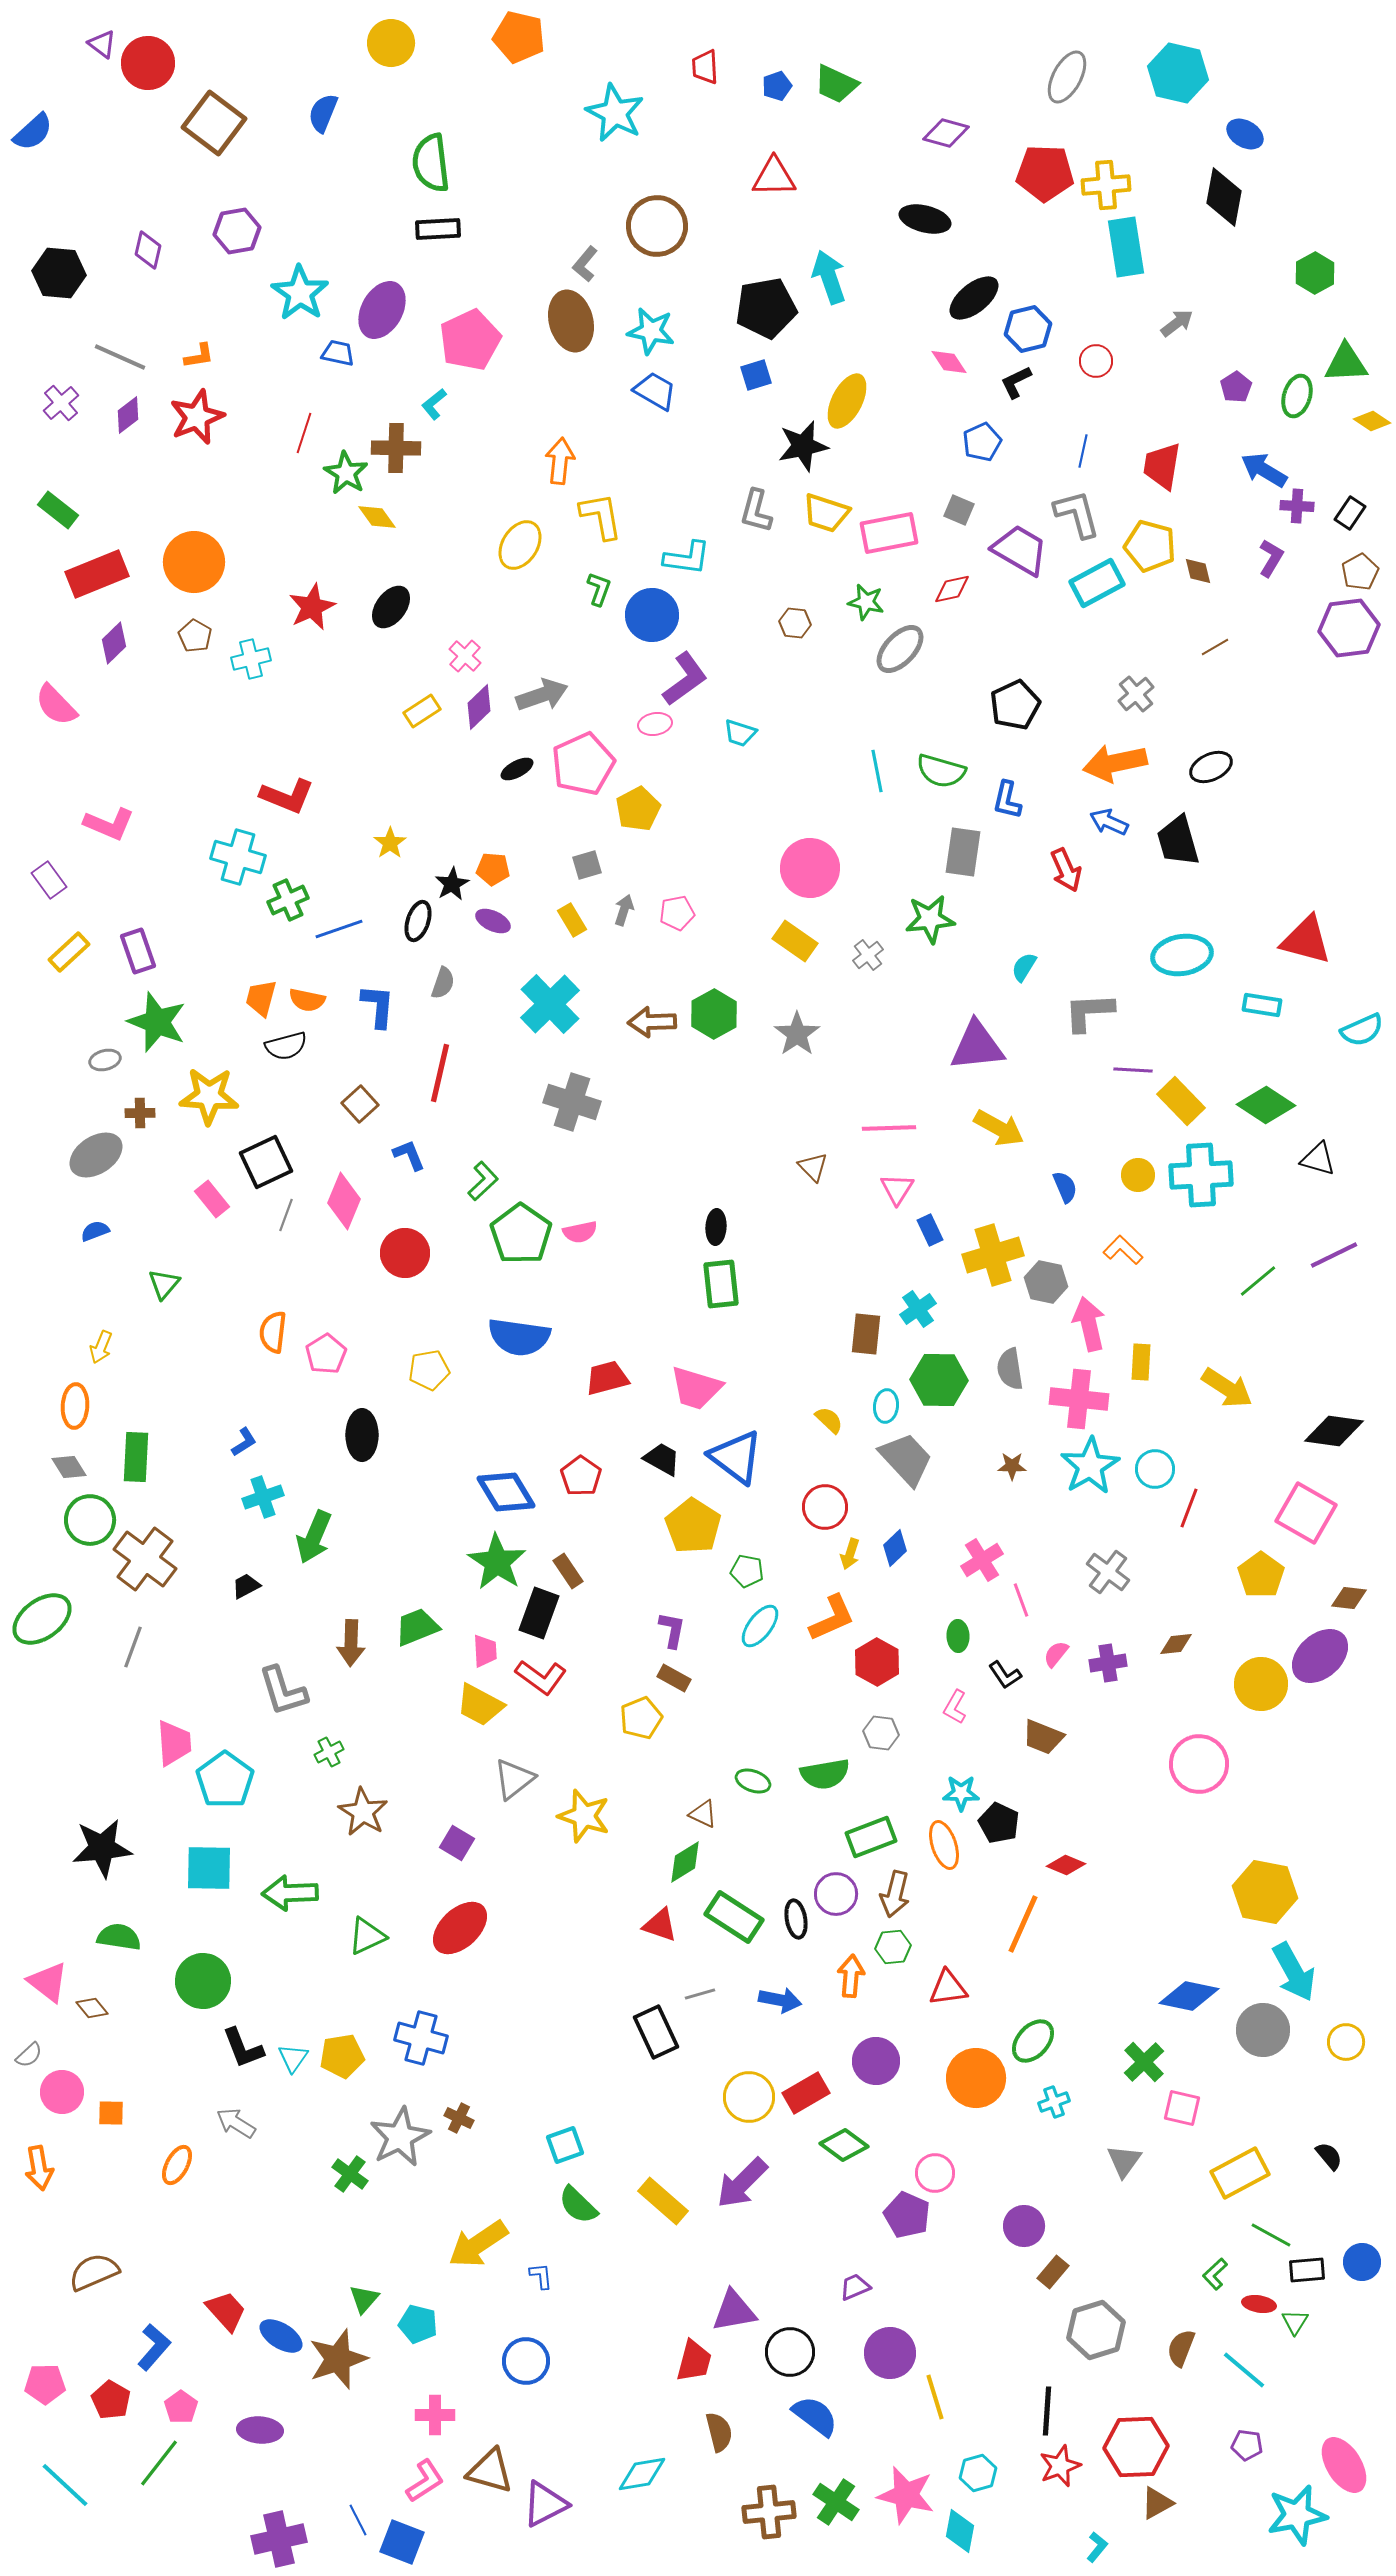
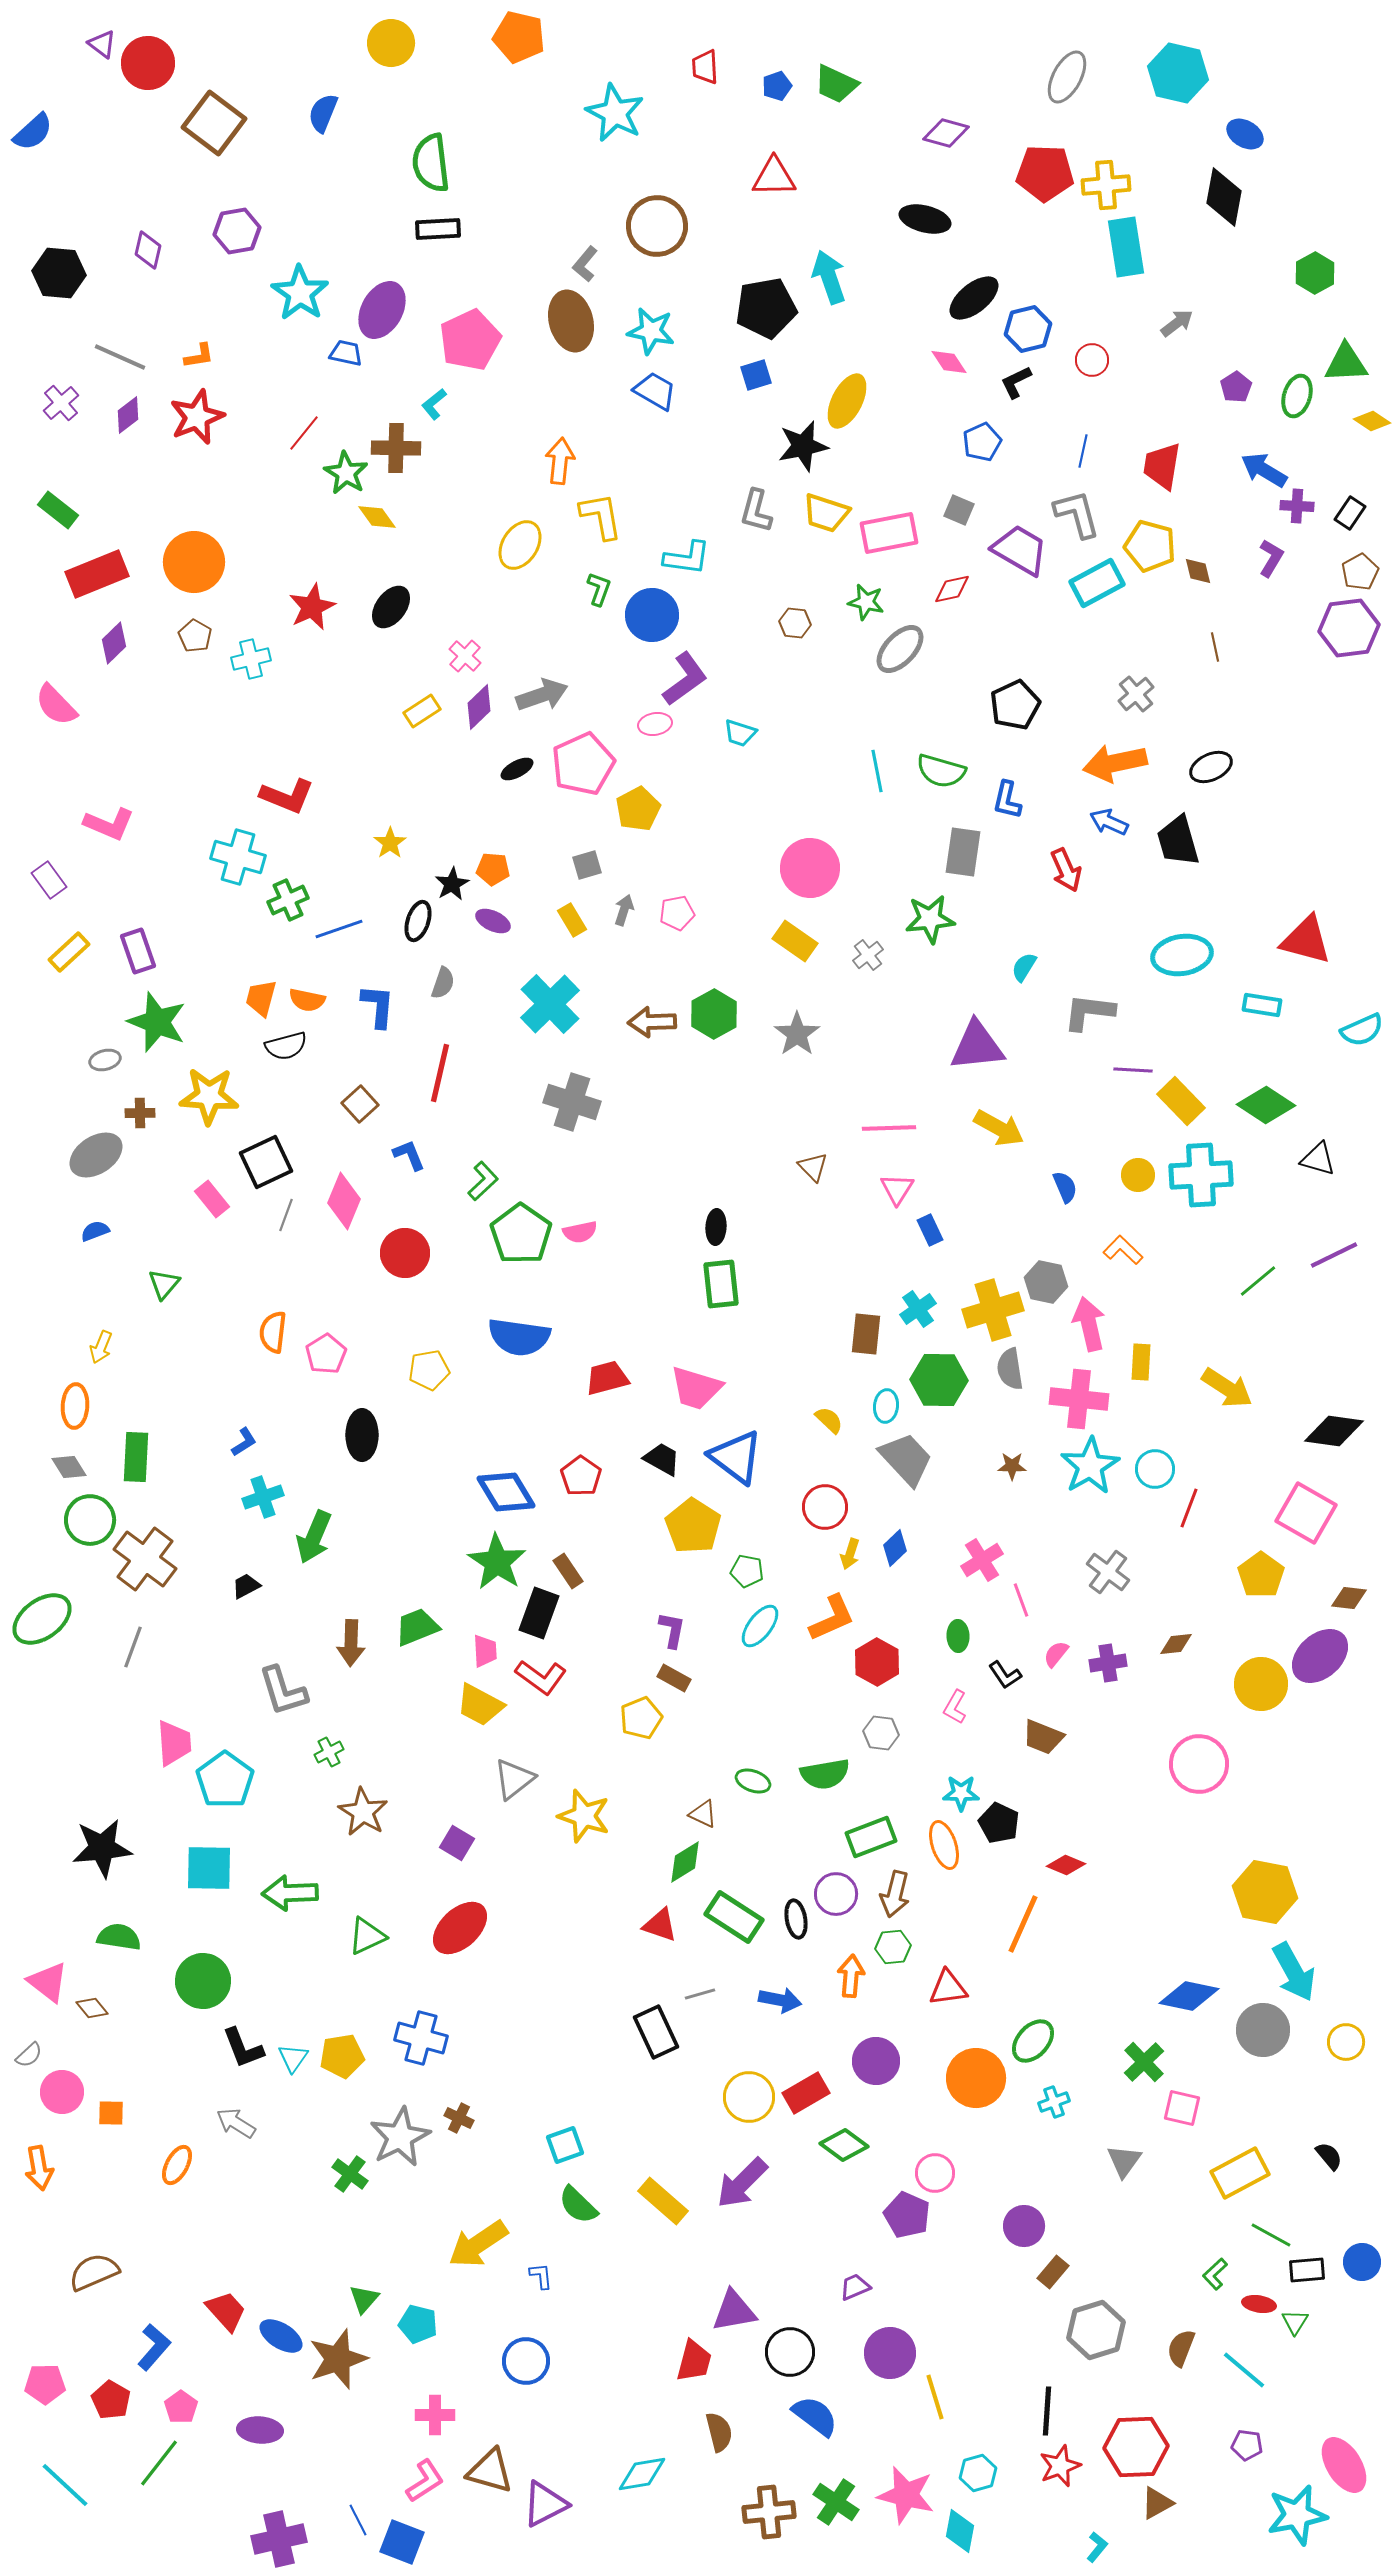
blue trapezoid at (338, 353): moved 8 px right
red circle at (1096, 361): moved 4 px left, 1 px up
red line at (304, 433): rotated 21 degrees clockwise
brown line at (1215, 647): rotated 72 degrees counterclockwise
gray L-shape at (1089, 1012): rotated 10 degrees clockwise
yellow cross at (993, 1255): moved 55 px down
